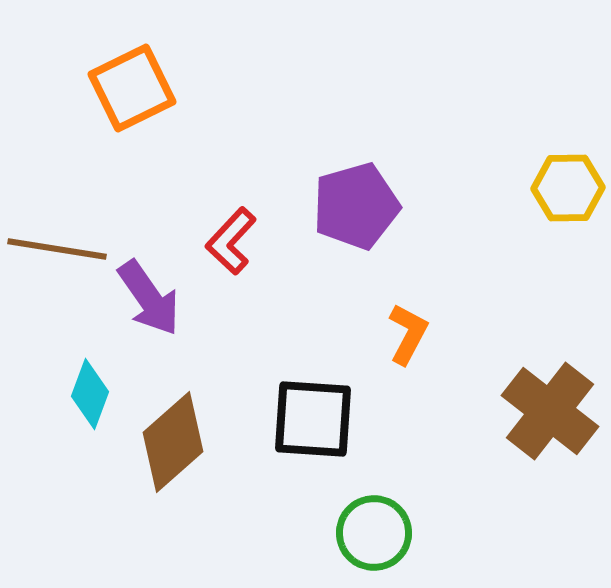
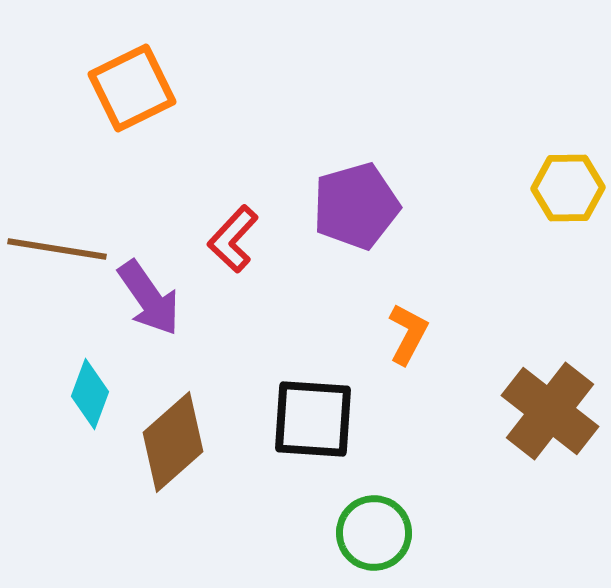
red L-shape: moved 2 px right, 2 px up
